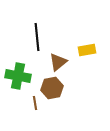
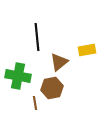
brown triangle: moved 1 px right
